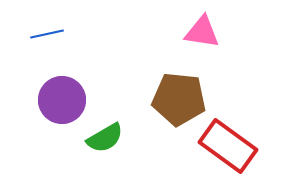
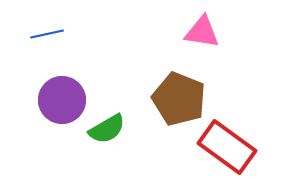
brown pentagon: rotated 16 degrees clockwise
green semicircle: moved 2 px right, 9 px up
red rectangle: moved 1 px left, 1 px down
